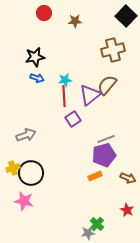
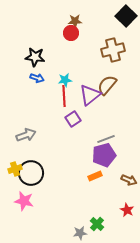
red circle: moved 27 px right, 20 px down
black star: rotated 18 degrees clockwise
yellow cross: moved 2 px right, 1 px down
brown arrow: moved 1 px right, 2 px down
gray star: moved 8 px left
